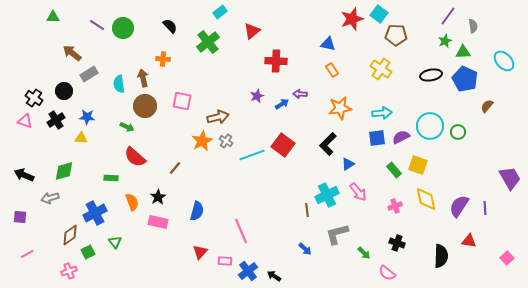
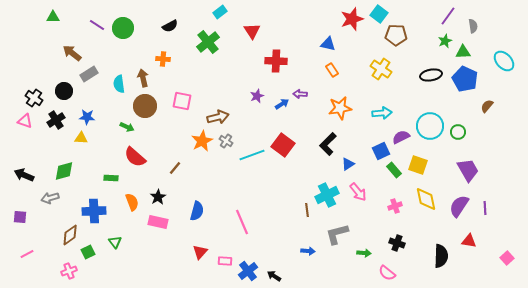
black semicircle at (170, 26): rotated 105 degrees clockwise
red triangle at (252, 31): rotated 24 degrees counterclockwise
blue square at (377, 138): moved 4 px right, 13 px down; rotated 18 degrees counterclockwise
purple trapezoid at (510, 178): moved 42 px left, 8 px up
blue cross at (95, 213): moved 1 px left, 2 px up; rotated 25 degrees clockwise
pink line at (241, 231): moved 1 px right, 9 px up
blue arrow at (305, 249): moved 3 px right, 2 px down; rotated 40 degrees counterclockwise
green arrow at (364, 253): rotated 40 degrees counterclockwise
